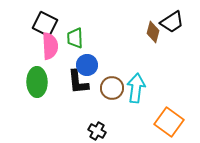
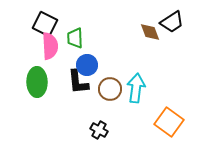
brown diamond: moved 3 px left; rotated 35 degrees counterclockwise
brown circle: moved 2 px left, 1 px down
black cross: moved 2 px right, 1 px up
